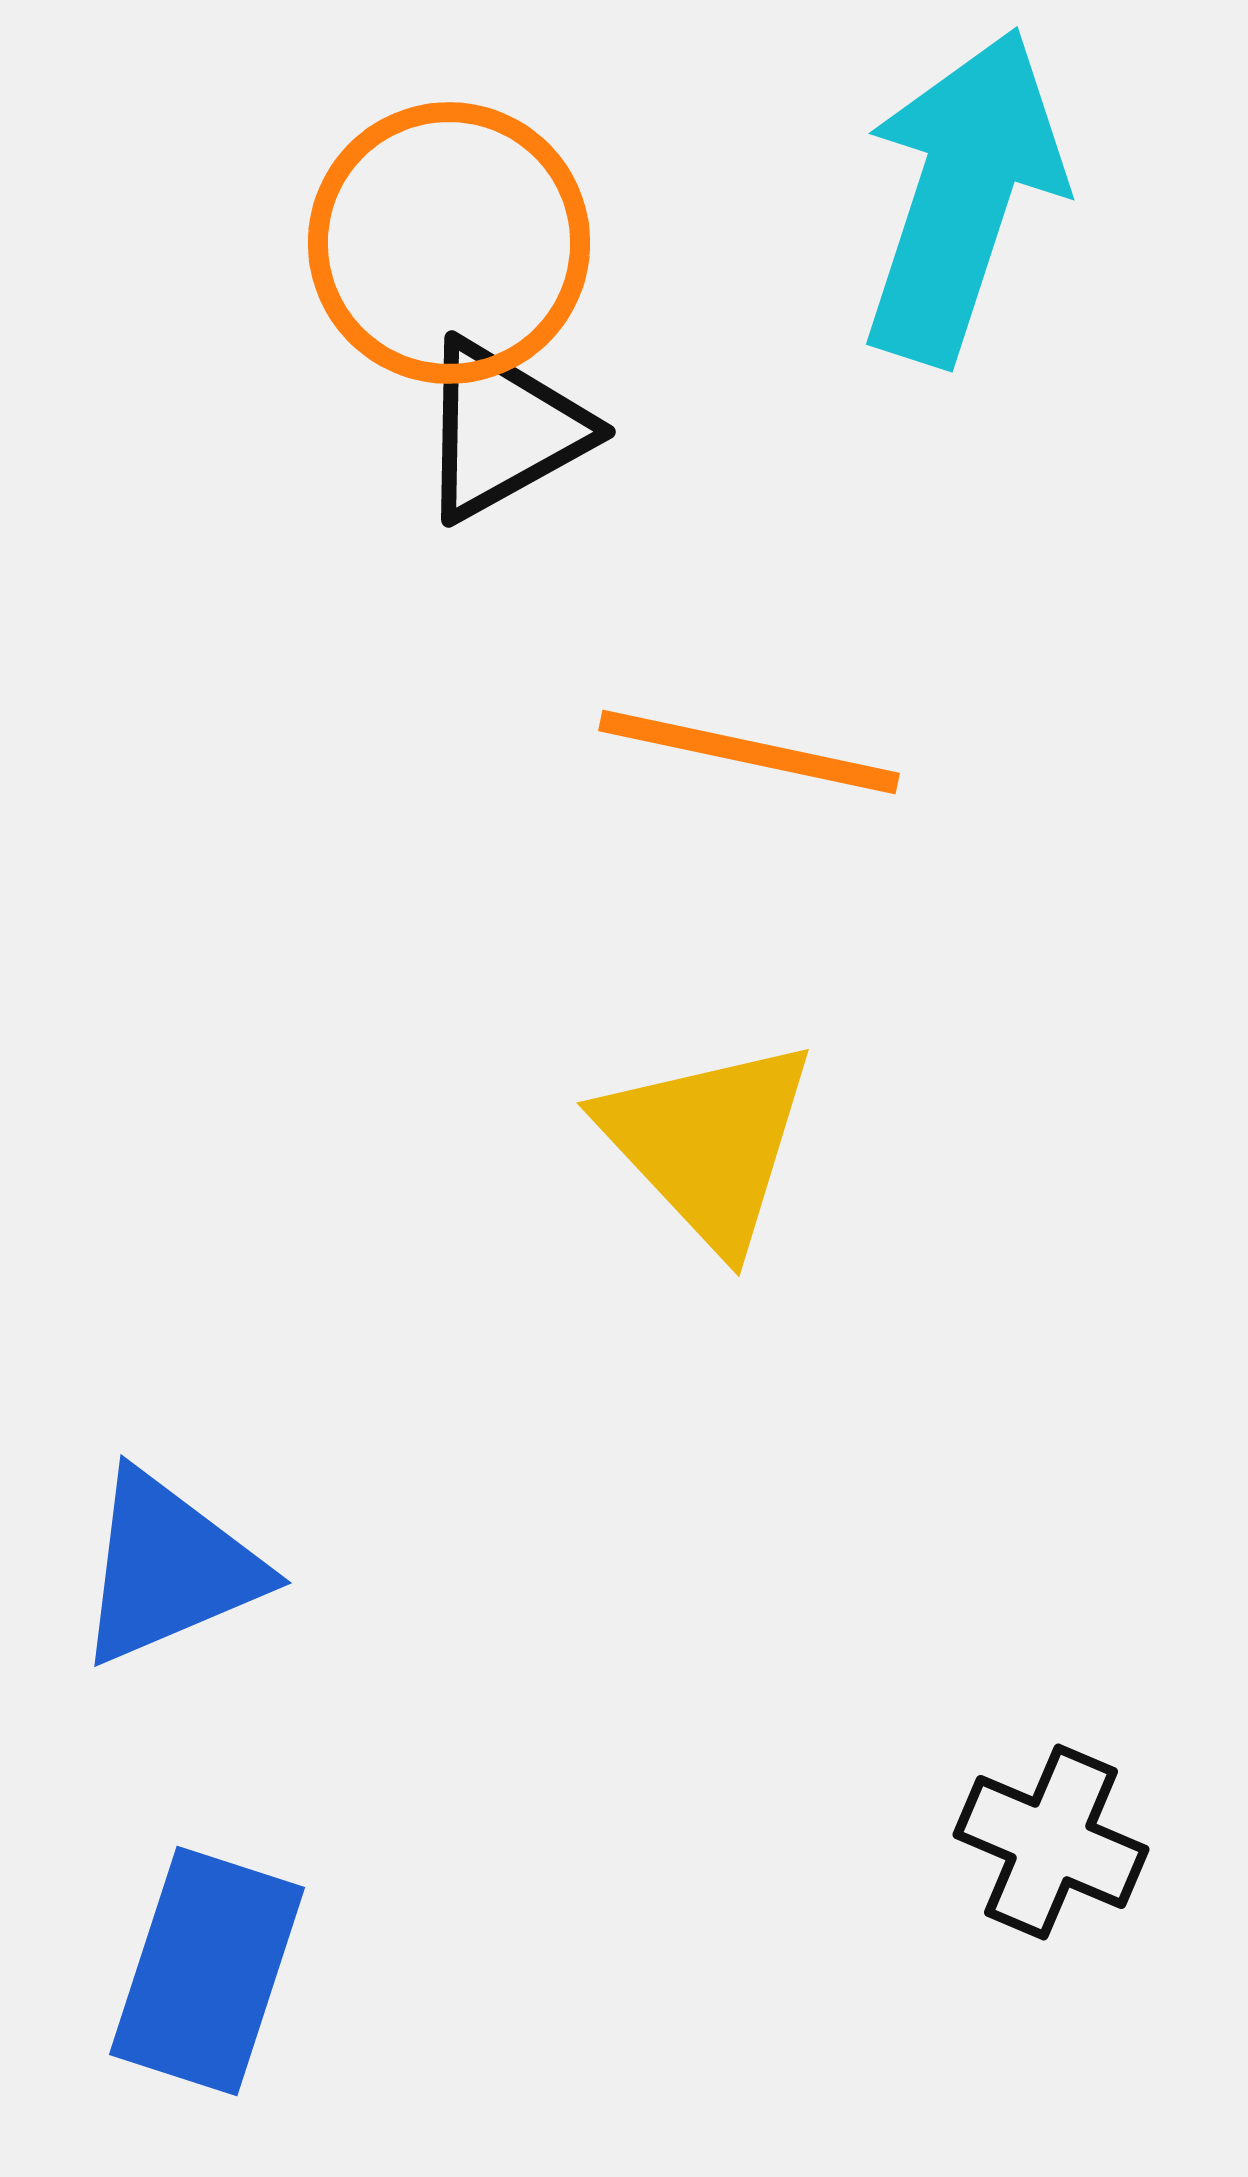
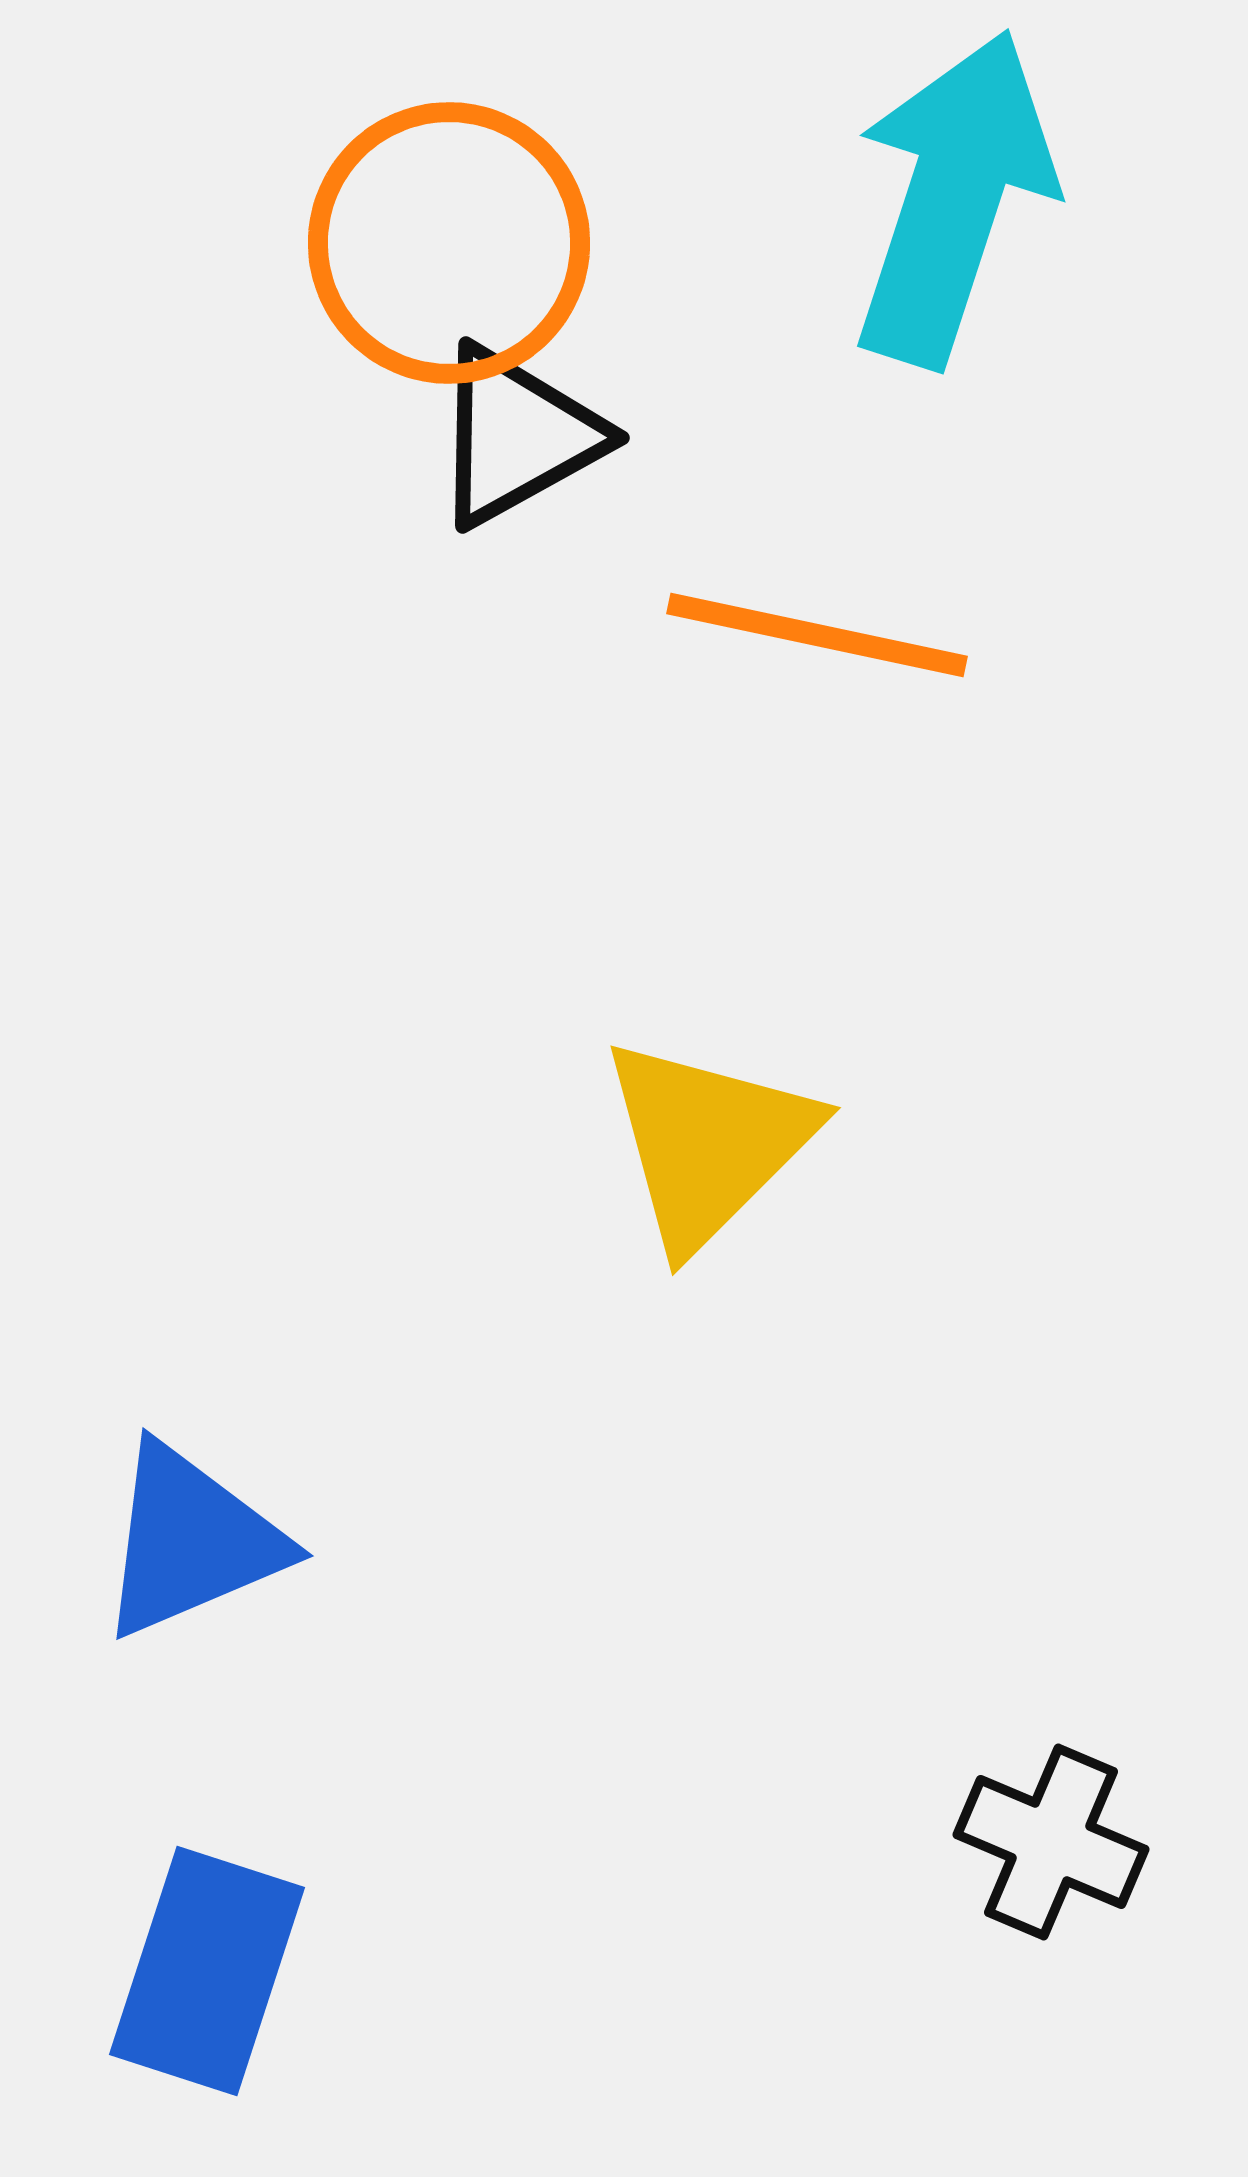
cyan arrow: moved 9 px left, 2 px down
black triangle: moved 14 px right, 6 px down
orange line: moved 68 px right, 117 px up
yellow triangle: rotated 28 degrees clockwise
blue triangle: moved 22 px right, 27 px up
